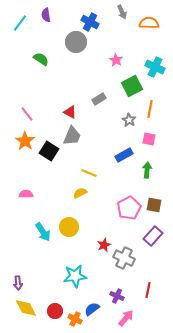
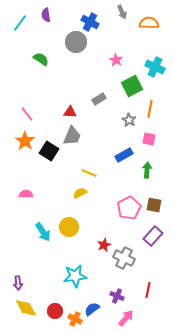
red triangle: rotated 24 degrees counterclockwise
